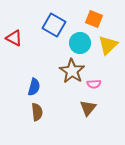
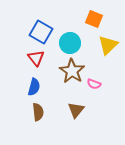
blue square: moved 13 px left, 7 px down
red triangle: moved 22 px right, 20 px down; rotated 24 degrees clockwise
cyan circle: moved 10 px left
pink semicircle: rotated 24 degrees clockwise
brown triangle: moved 12 px left, 2 px down
brown semicircle: moved 1 px right
